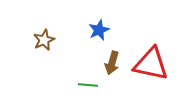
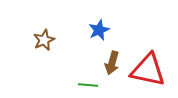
red triangle: moved 3 px left, 6 px down
